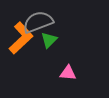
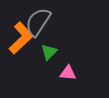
gray semicircle: rotated 36 degrees counterclockwise
green triangle: moved 12 px down
